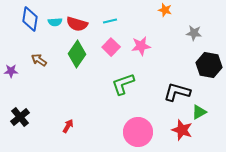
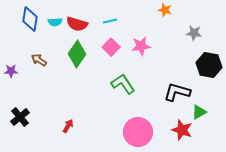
green L-shape: rotated 75 degrees clockwise
